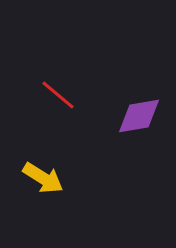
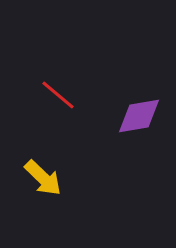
yellow arrow: rotated 12 degrees clockwise
